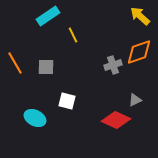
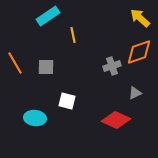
yellow arrow: moved 2 px down
yellow line: rotated 14 degrees clockwise
gray cross: moved 1 px left, 1 px down
gray triangle: moved 7 px up
cyan ellipse: rotated 20 degrees counterclockwise
